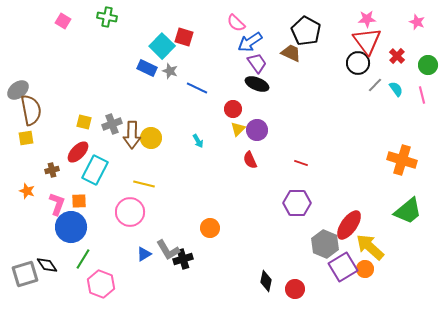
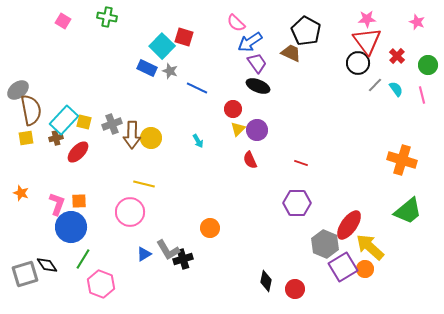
black ellipse at (257, 84): moved 1 px right, 2 px down
brown cross at (52, 170): moved 4 px right, 32 px up
cyan rectangle at (95, 170): moved 31 px left, 50 px up; rotated 16 degrees clockwise
orange star at (27, 191): moved 6 px left, 2 px down
